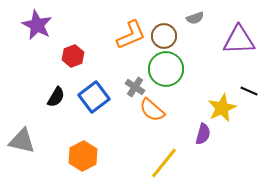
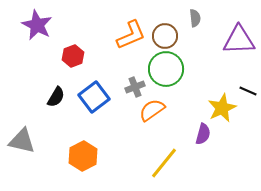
gray semicircle: rotated 78 degrees counterclockwise
brown circle: moved 1 px right
gray cross: rotated 36 degrees clockwise
black line: moved 1 px left
orange semicircle: rotated 104 degrees clockwise
